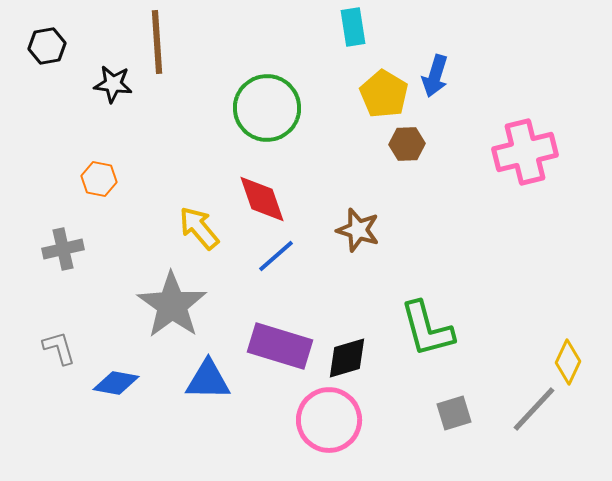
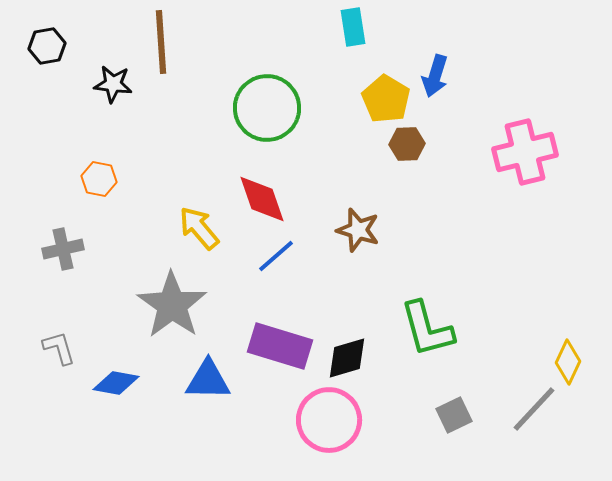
brown line: moved 4 px right
yellow pentagon: moved 2 px right, 5 px down
gray square: moved 2 px down; rotated 9 degrees counterclockwise
